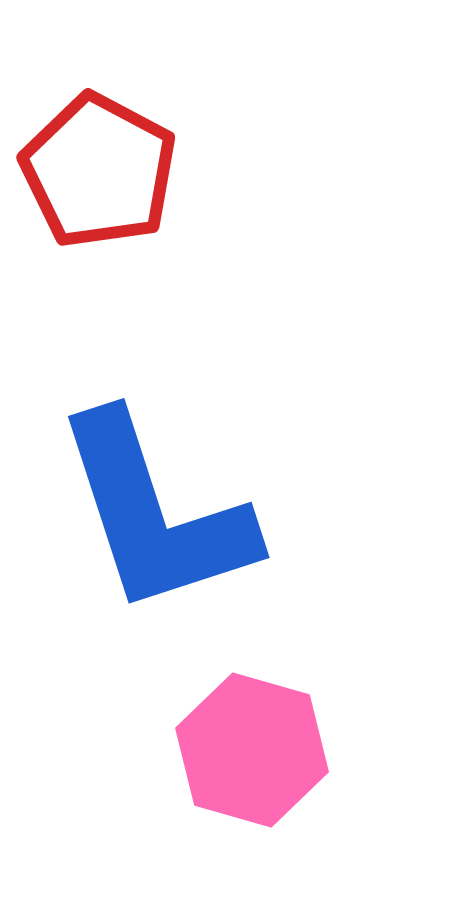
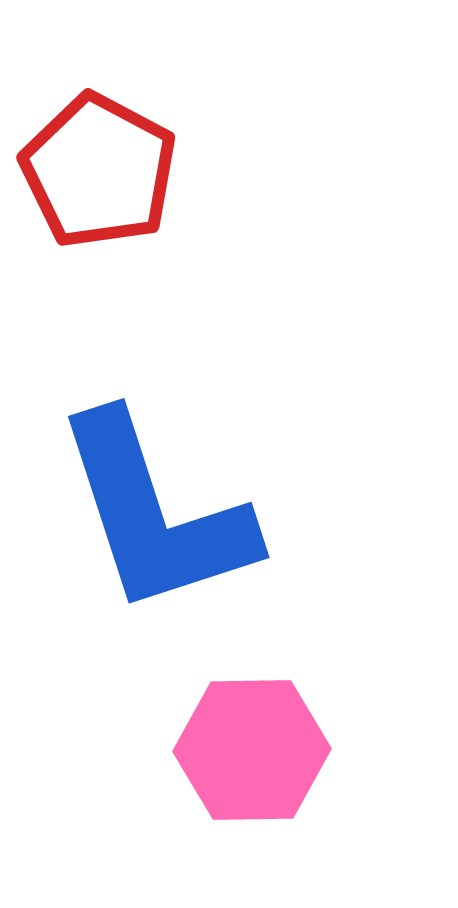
pink hexagon: rotated 17 degrees counterclockwise
